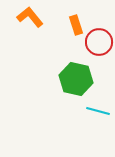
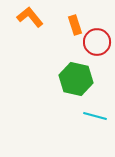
orange rectangle: moved 1 px left
red circle: moved 2 px left
cyan line: moved 3 px left, 5 px down
